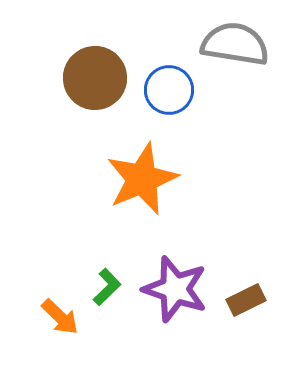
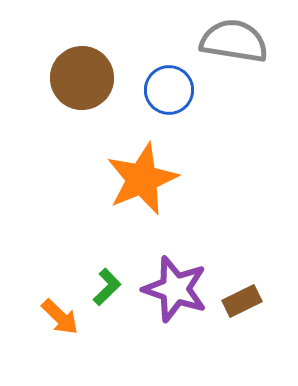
gray semicircle: moved 1 px left, 3 px up
brown circle: moved 13 px left
brown rectangle: moved 4 px left, 1 px down
